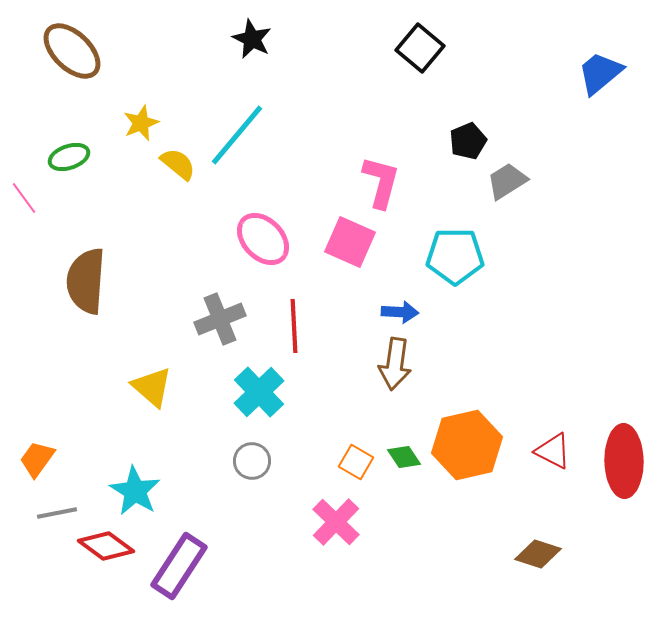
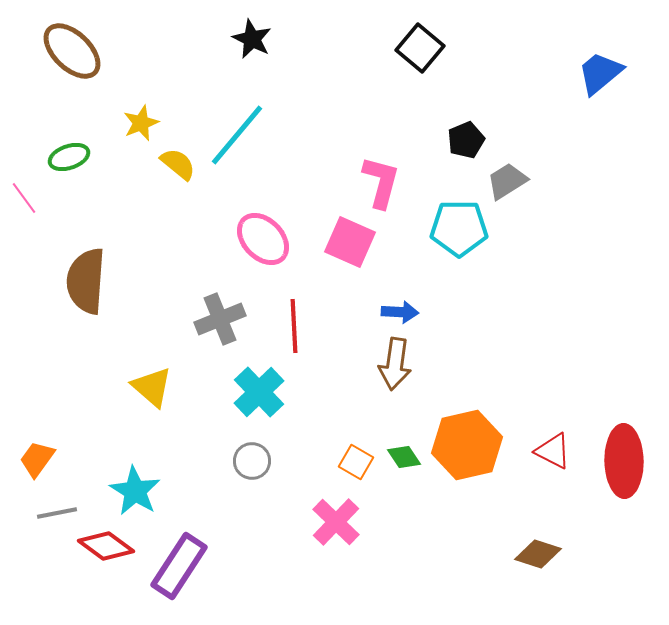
black pentagon: moved 2 px left, 1 px up
cyan pentagon: moved 4 px right, 28 px up
